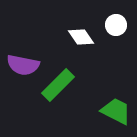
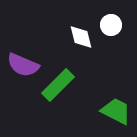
white circle: moved 5 px left
white diamond: rotated 20 degrees clockwise
purple semicircle: rotated 12 degrees clockwise
